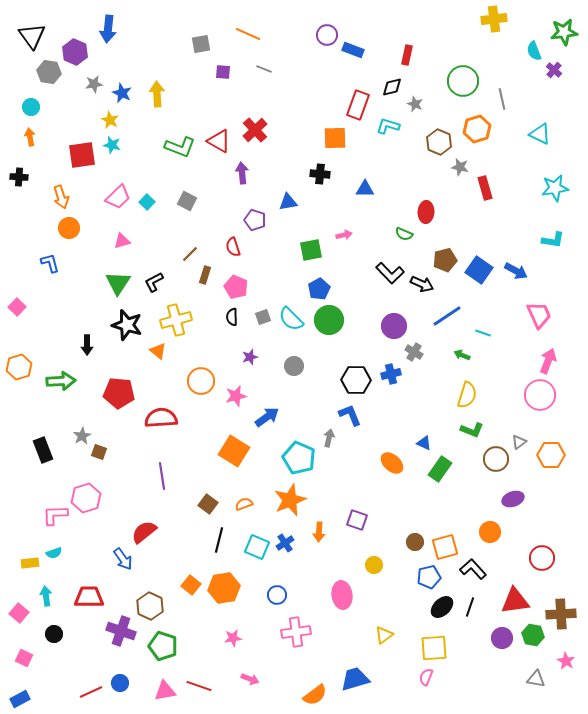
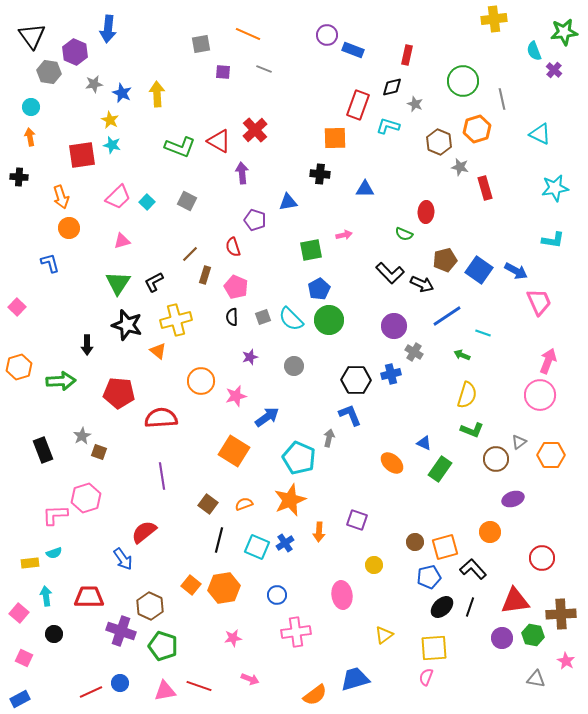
pink trapezoid at (539, 315): moved 13 px up
